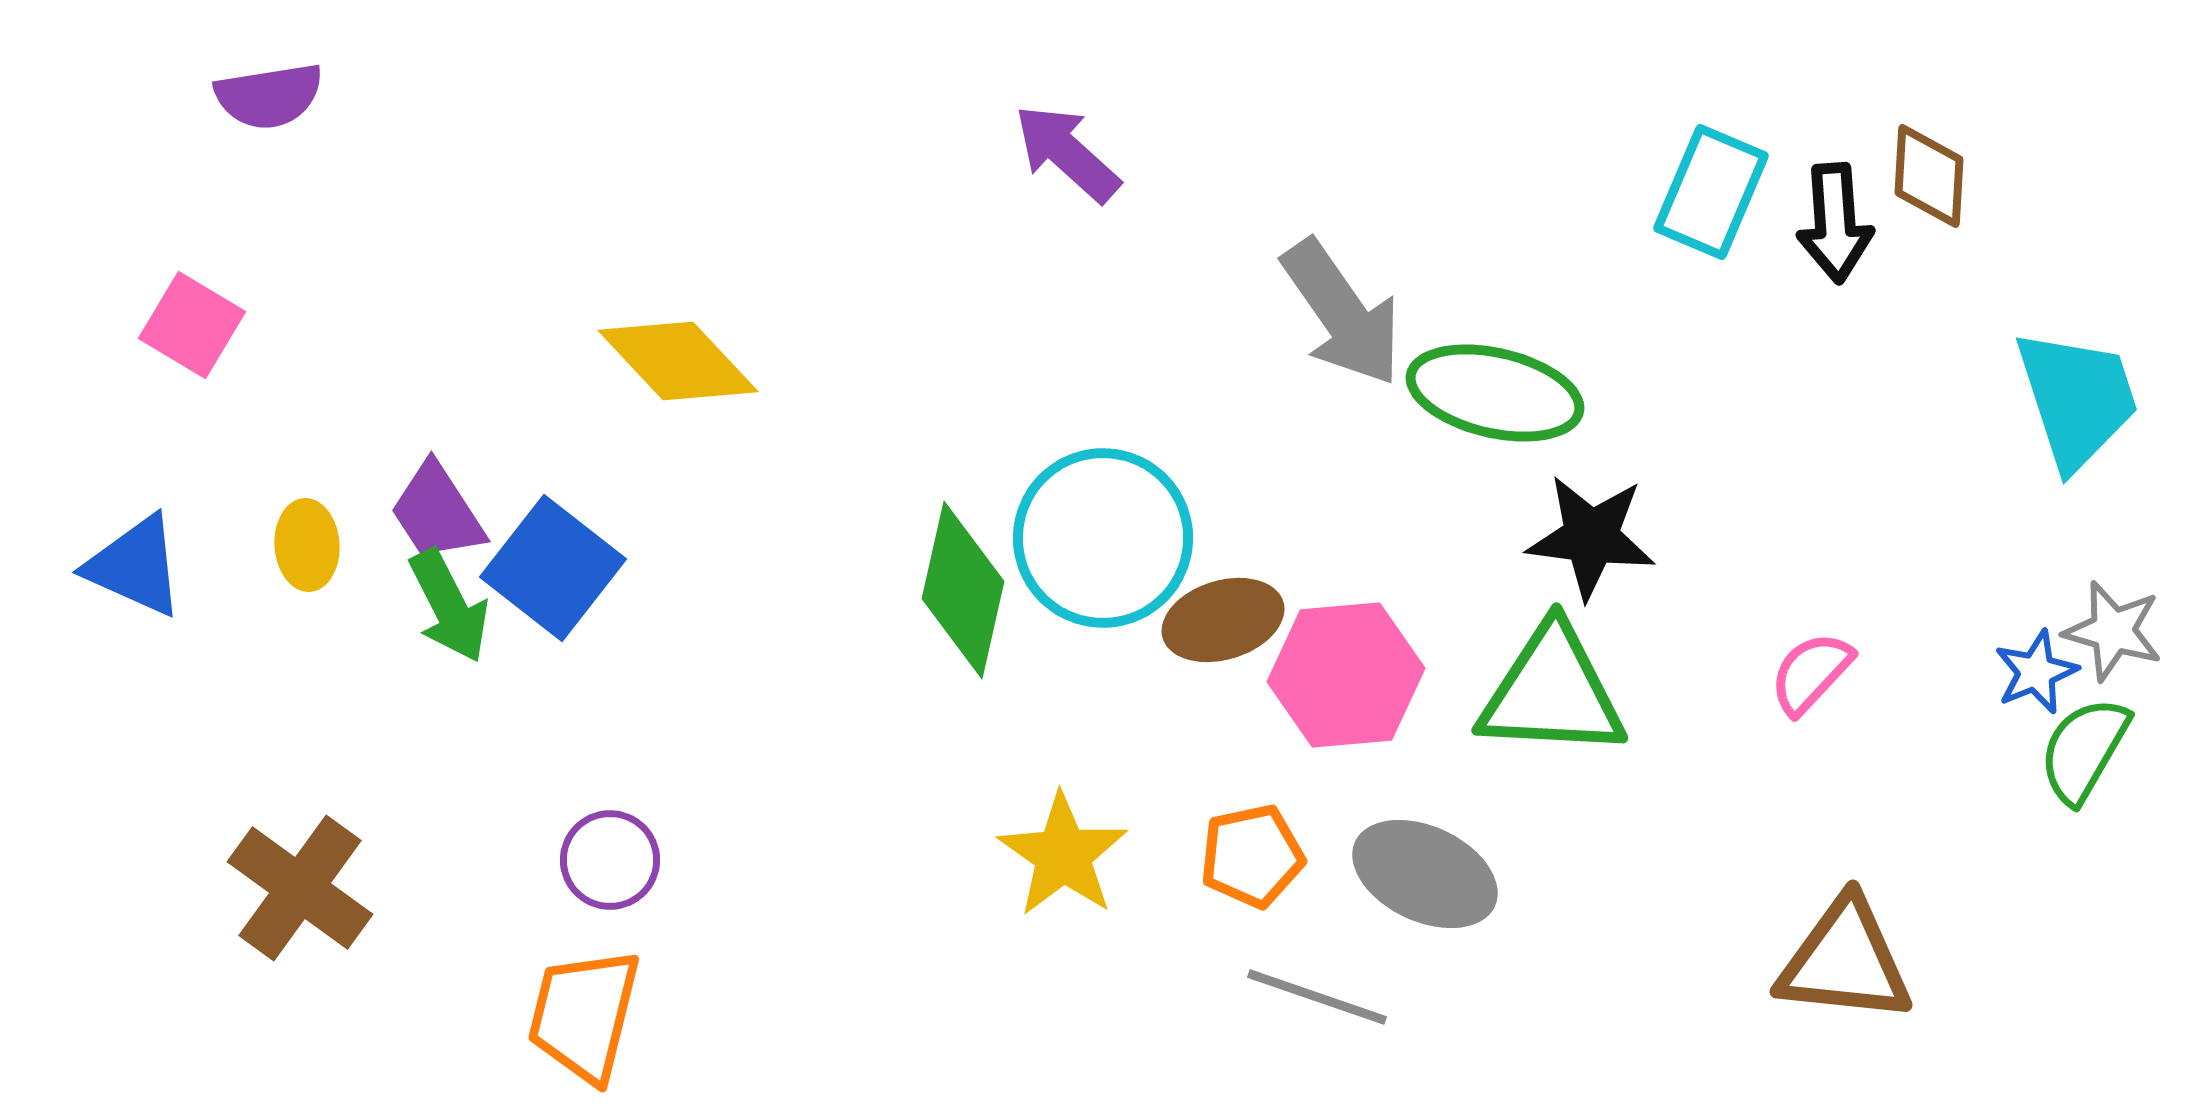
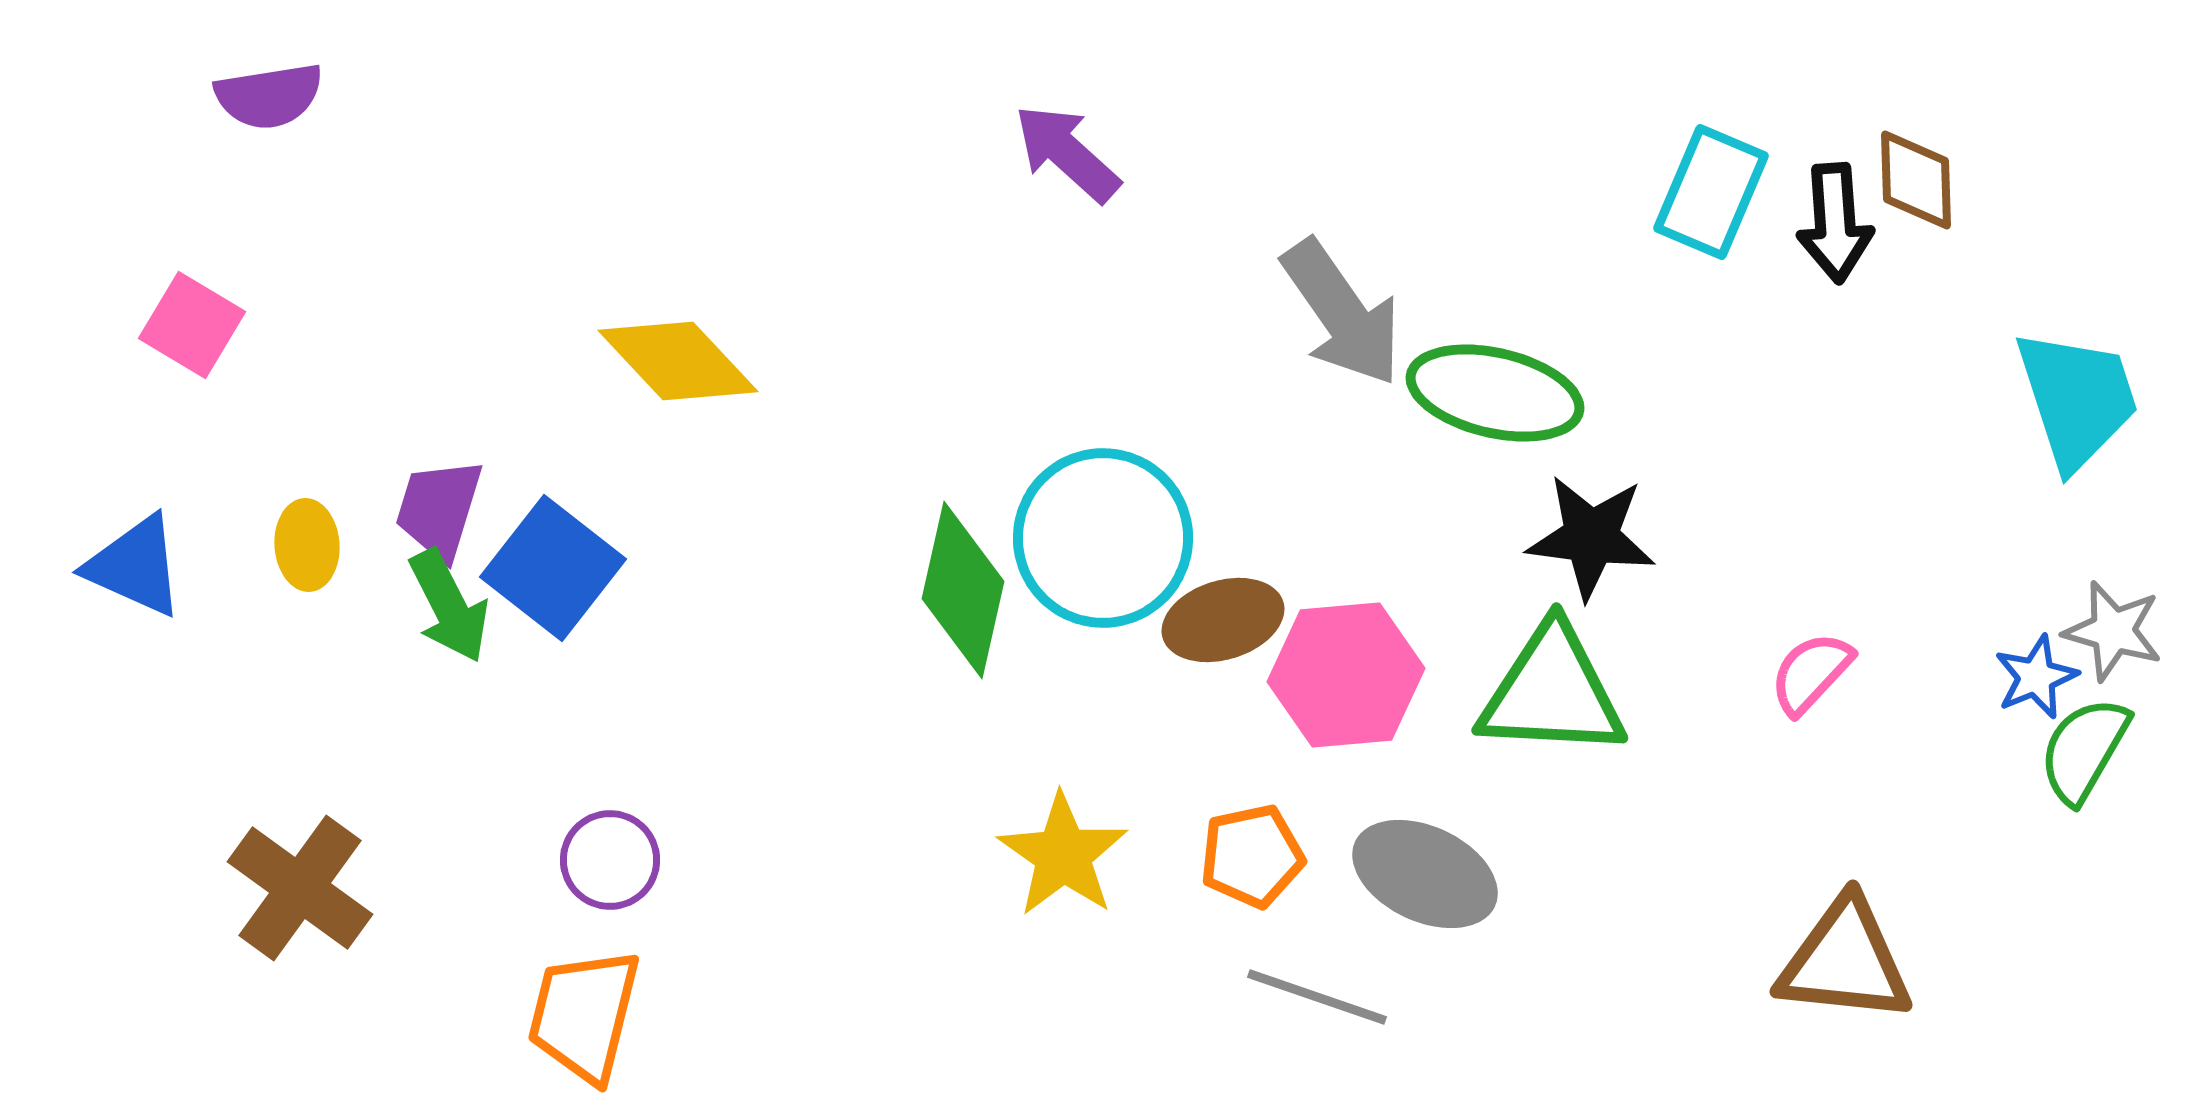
brown diamond: moved 13 px left, 4 px down; rotated 5 degrees counterclockwise
purple trapezoid: moved 2 px right, 3 px up; rotated 50 degrees clockwise
blue star: moved 5 px down
